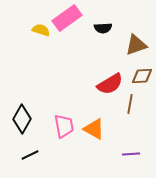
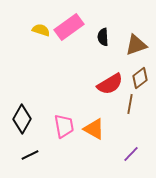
pink rectangle: moved 2 px right, 9 px down
black semicircle: moved 9 px down; rotated 90 degrees clockwise
brown diamond: moved 2 px left, 2 px down; rotated 35 degrees counterclockwise
purple line: rotated 42 degrees counterclockwise
